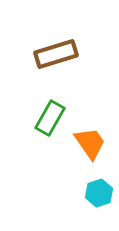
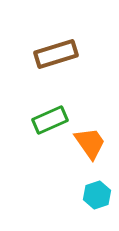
green rectangle: moved 2 px down; rotated 36 degrees clockwise
cyan hexagon: moved 2 px left, 2 px down
